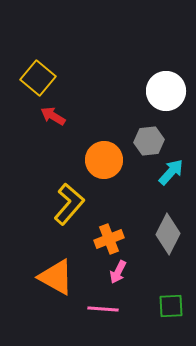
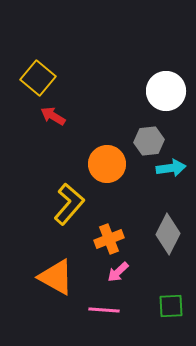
orange circle: moved 3 px right, 4 px down
cyan arrow: moved 4 px up; rotated 40 degrees clockwise
pink arrow: rotated 20 degrees clockwise
pink line: moved 1 px right, 1 px down
